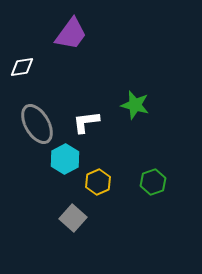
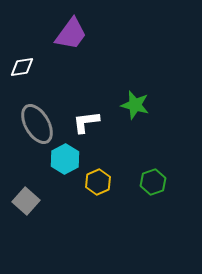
gray square: moved 47 px left, 17 px up
